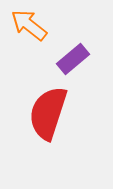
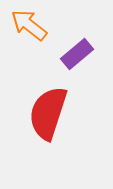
purple rectangle: moved 4 px right, 5 px up
